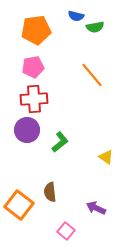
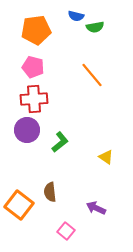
pink pentagon: rotated 25 degrees clockwise
